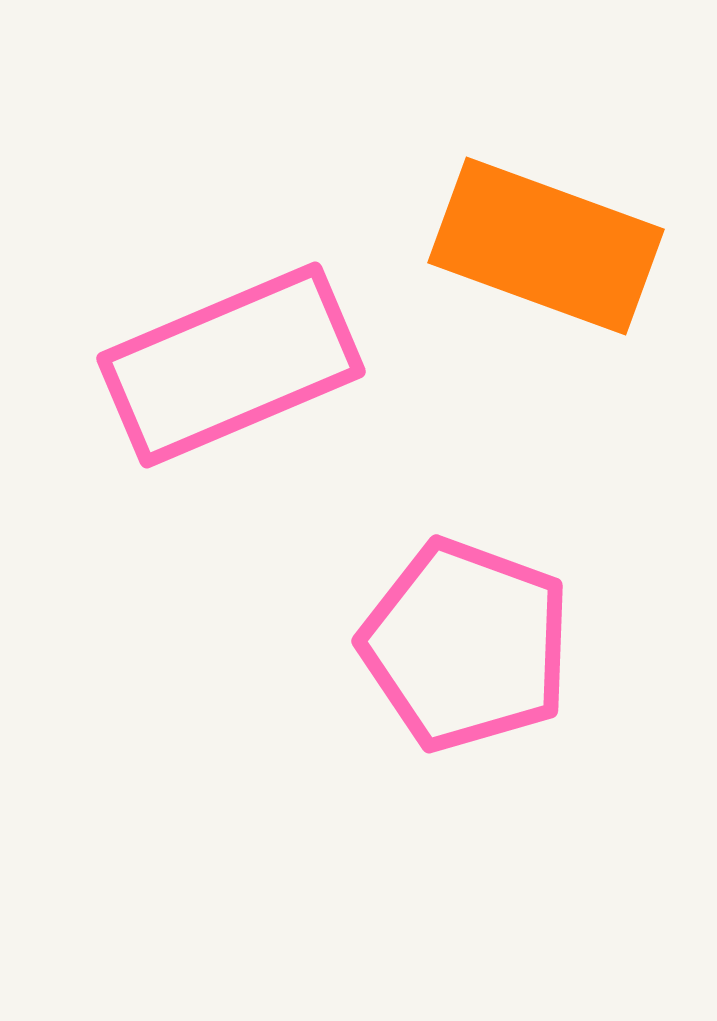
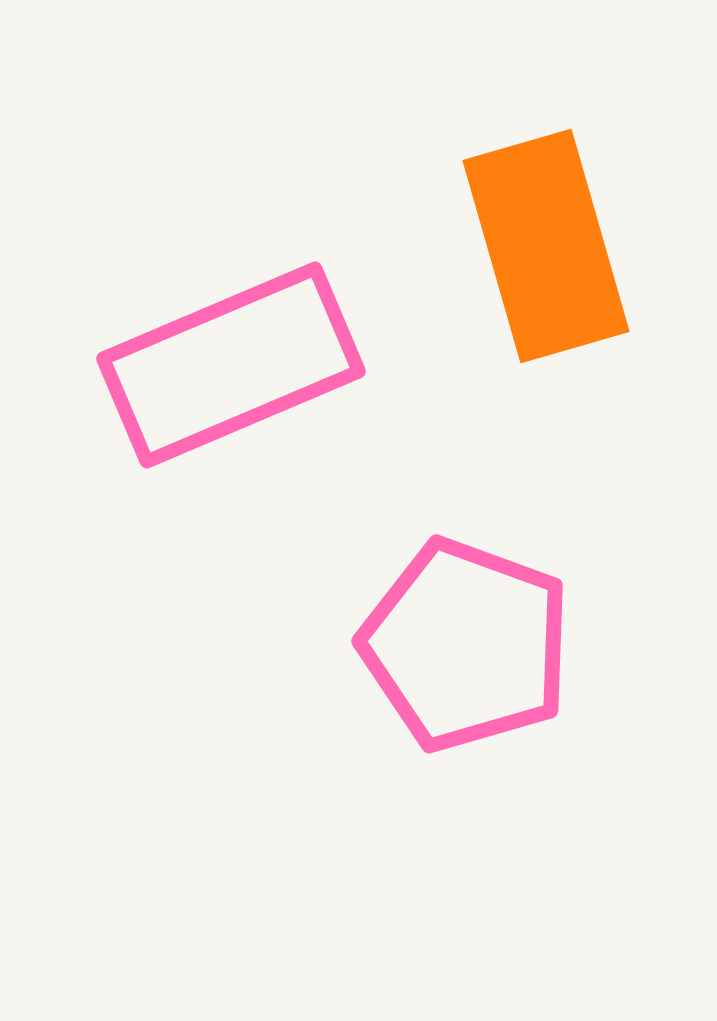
orange rectangle: rotated 54 degrees clockwise
